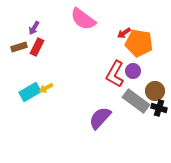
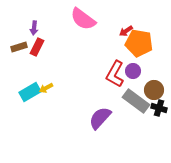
purple arrow: rotated 24 degrees counterclockwise
red arrow: moved 2 px right, 2 px up
brown circle: moved 1 px left, 1 px up
